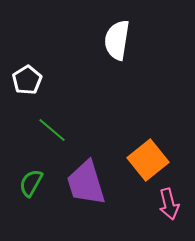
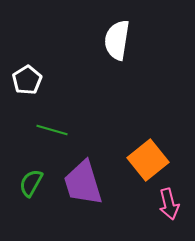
green line: rotated 24 degrees counterclockwise
purple trapezoid: moved 3 px left
